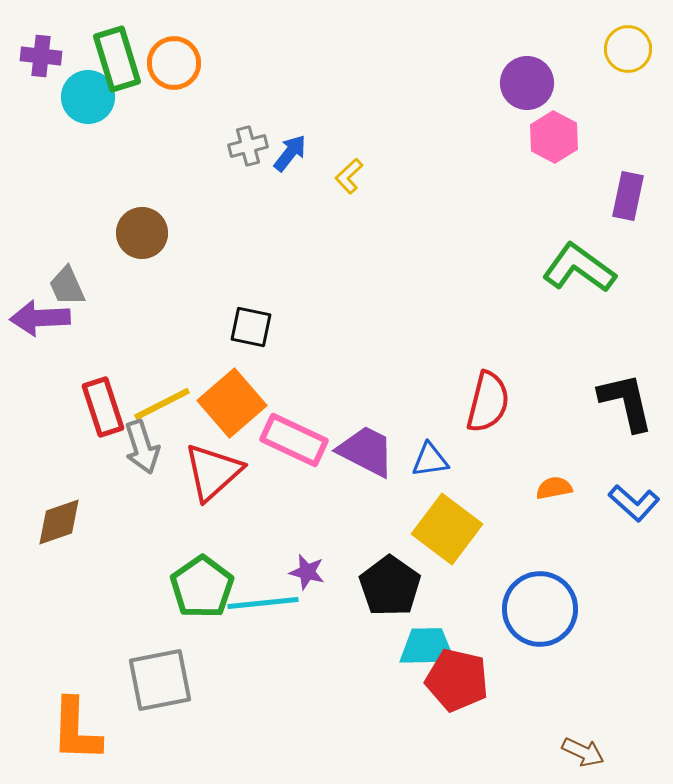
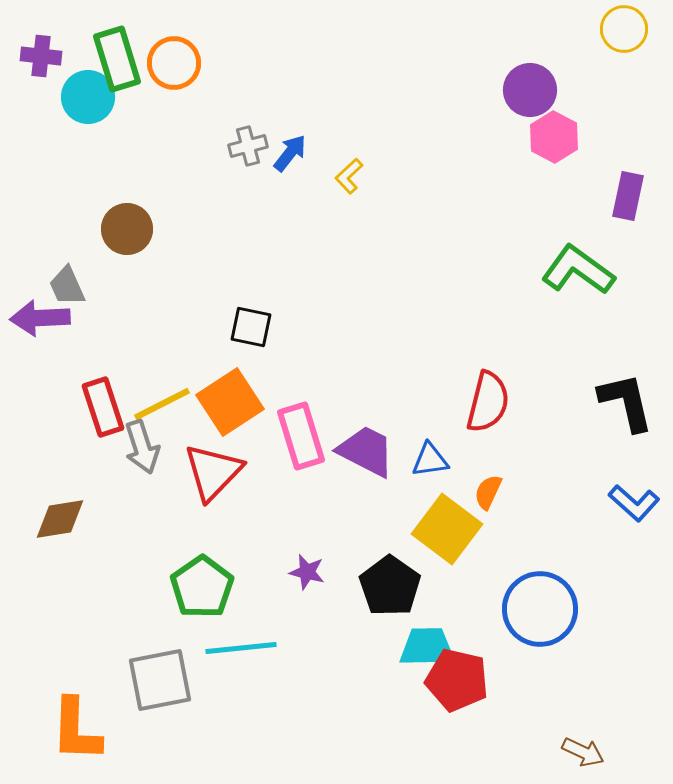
yellow circle: moved 4 px left, 20 px up
purple circle: moved 3 px right, 7 px down
brown circle: moved 15 px left, 4 px up
green L-shape: moved 1 px left, 2 px down
orange square: moved 2 px left, 1 px up; rotated 8 degrees clockwise
pink rectangle: moved 7 px right, 4 px up; rotated 48 degrees clockwise
red triangle: rotated 4 degrees counterclockwise
orange semicircle: moved 66 px left, 4 px down; rotated 54 degrees counterclockwise
brown diamond: moved 1 px right, 3 px up; rotated 10 degrees clockwise
cyan line: moved 22 px left, 45 px down
